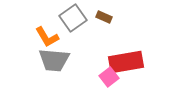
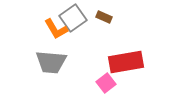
orange L-shape: moved 9 px right, 8 px up
gray trapezoid: moved 3 px left, 2 px down
pink square: moved 3 px left, 6 px down
